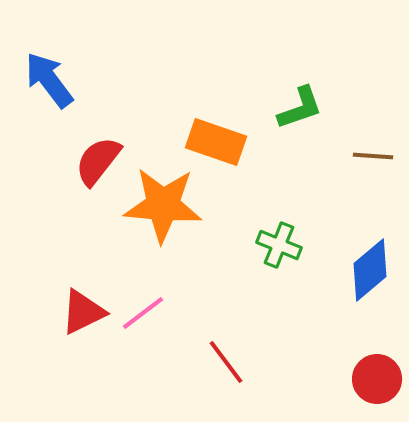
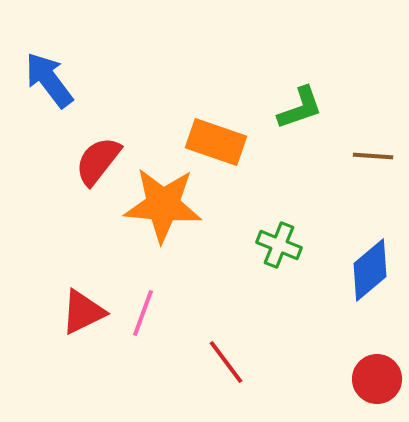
pink line: rotated 33 degrees counterclockwise
